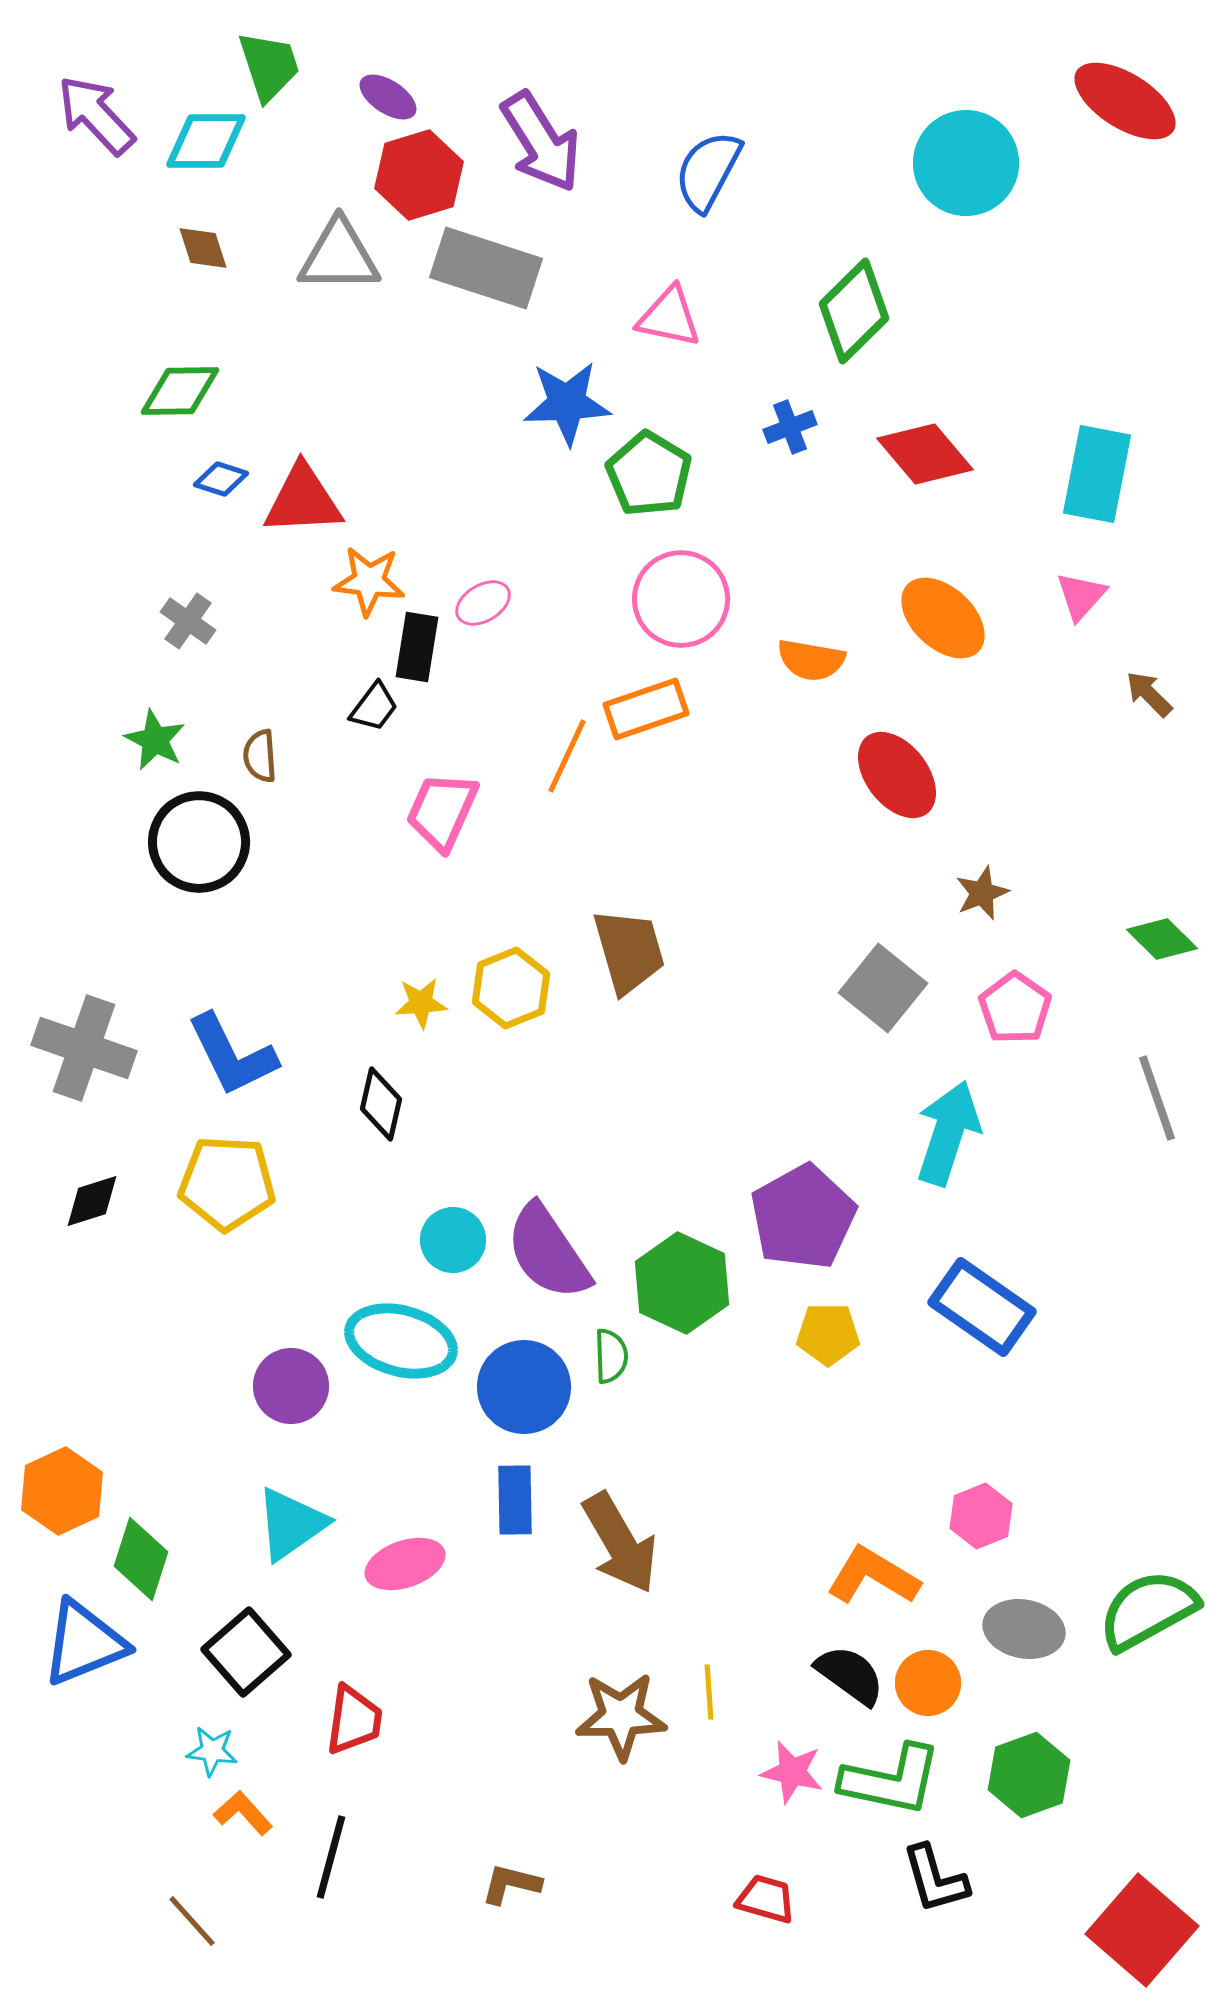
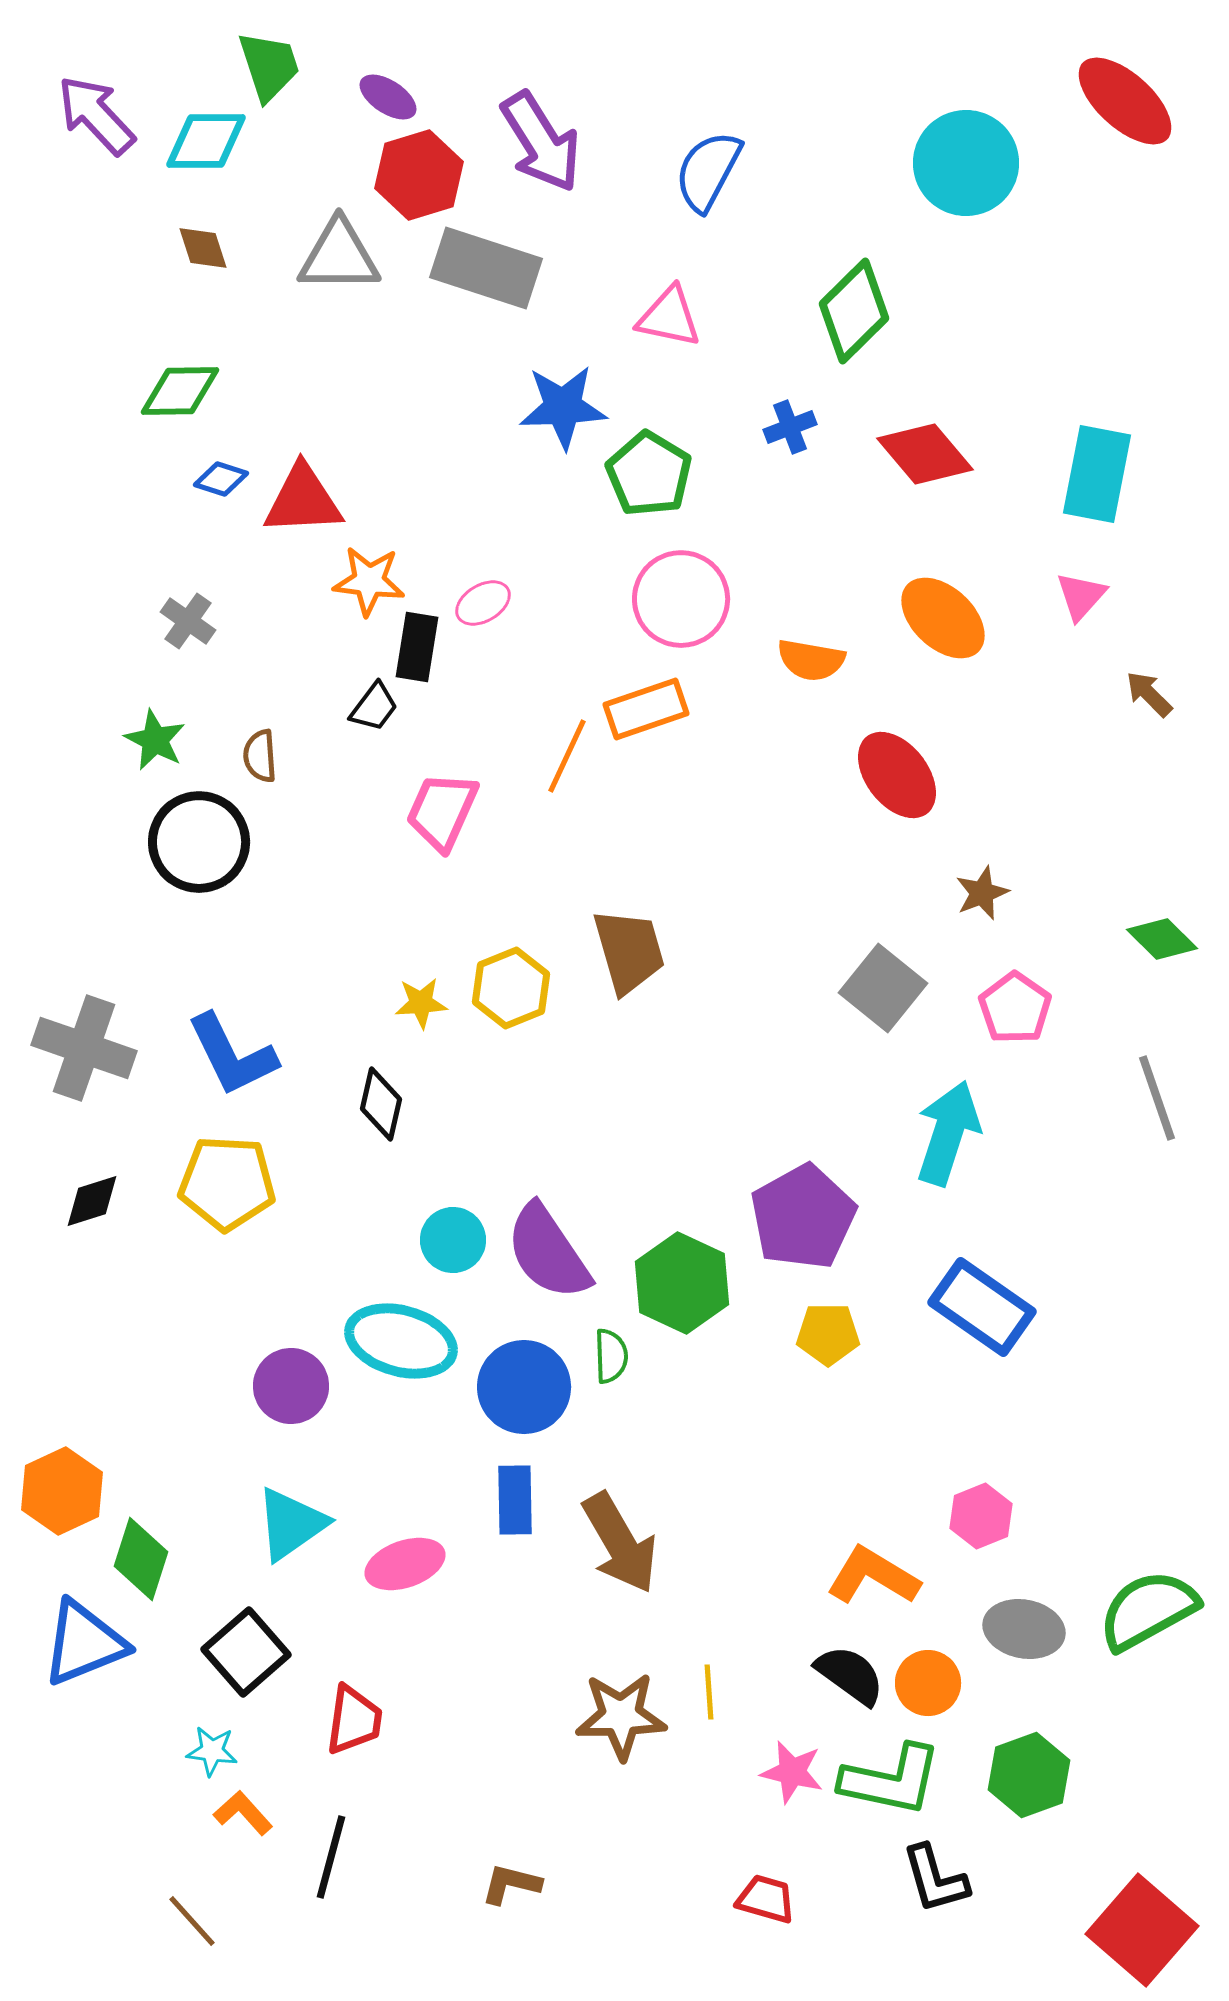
red ellipse at (1125, 101): rotated 10 degrees clockwise
blue star at (567, 403): moved 4 px left, 4 px down
